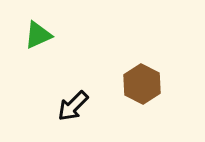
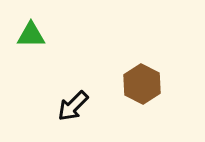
green triangle: moved 7 px left; rotated 24 degrees clockwise
